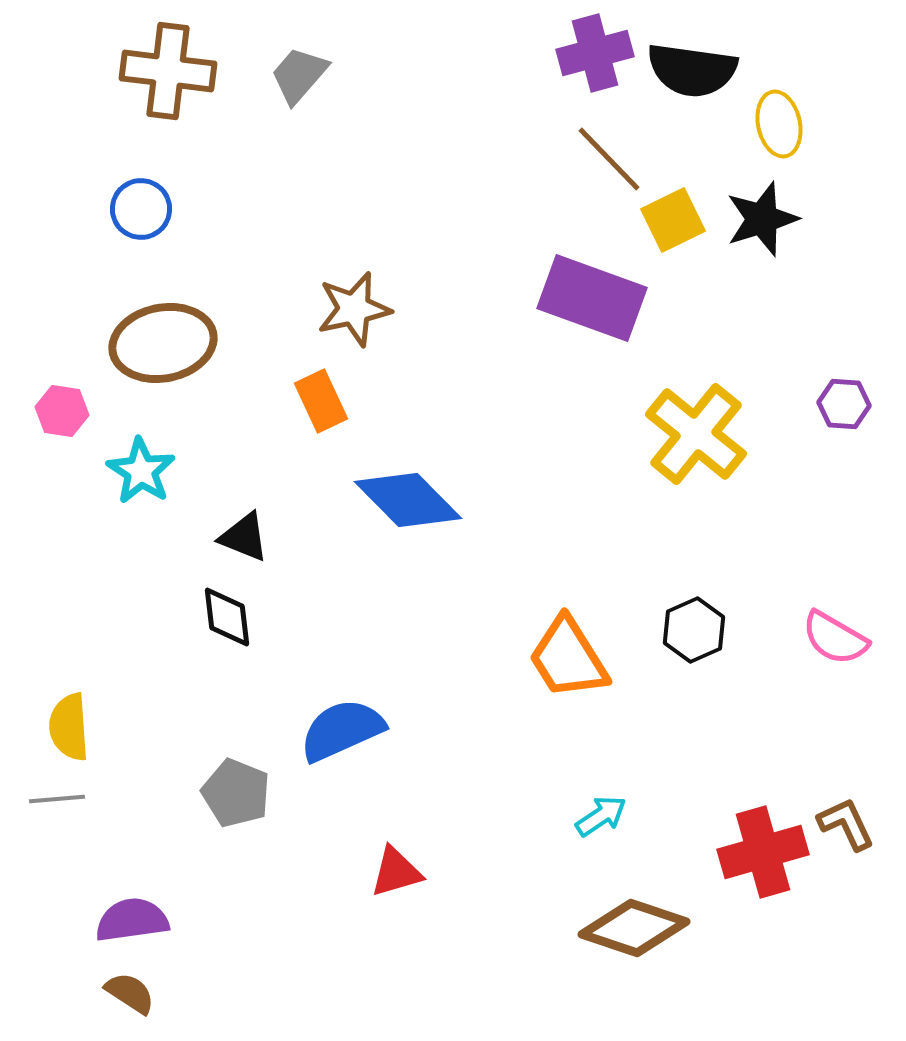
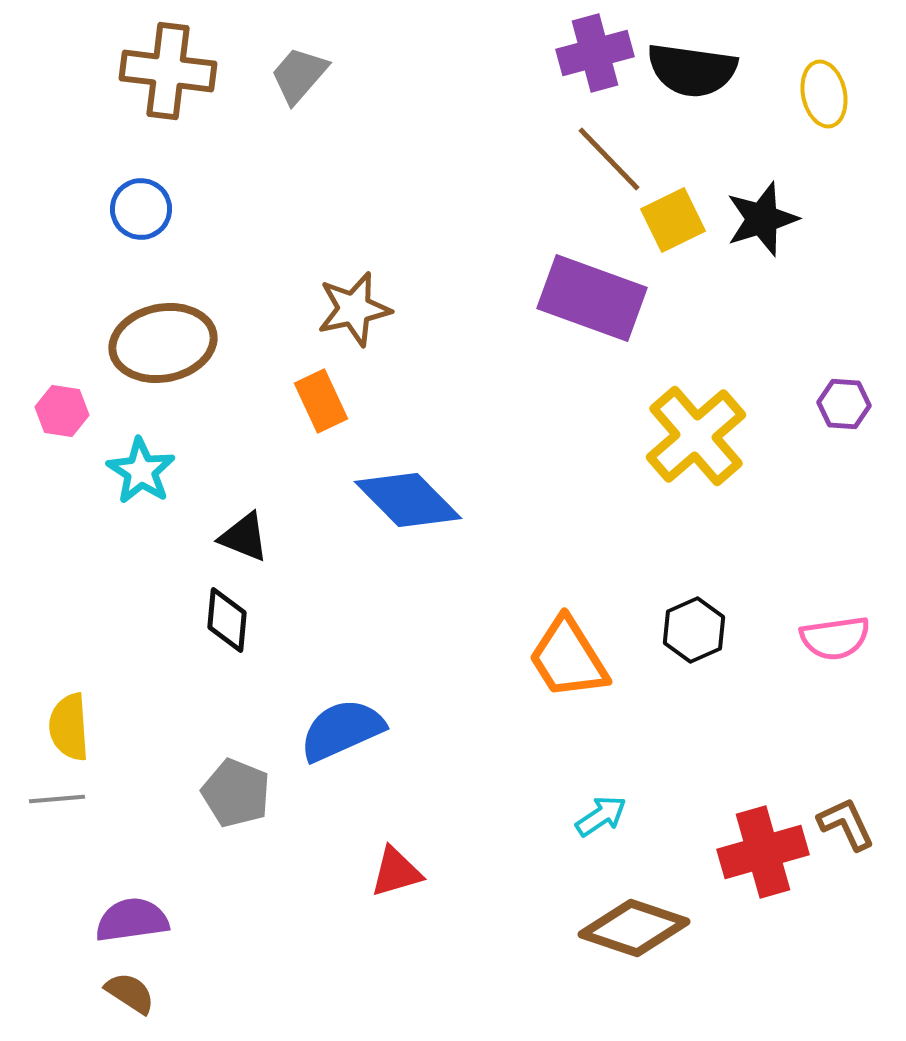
yellow ellipse: moved 45 px right, 30 px up
yellow cross: moved 2 px down; rotated 10 degrees clockwise
black diamond: moved 3 px down; rotated 12 degrees clockwise
pink semicircle: rotated 38 degrees counterclockwise
